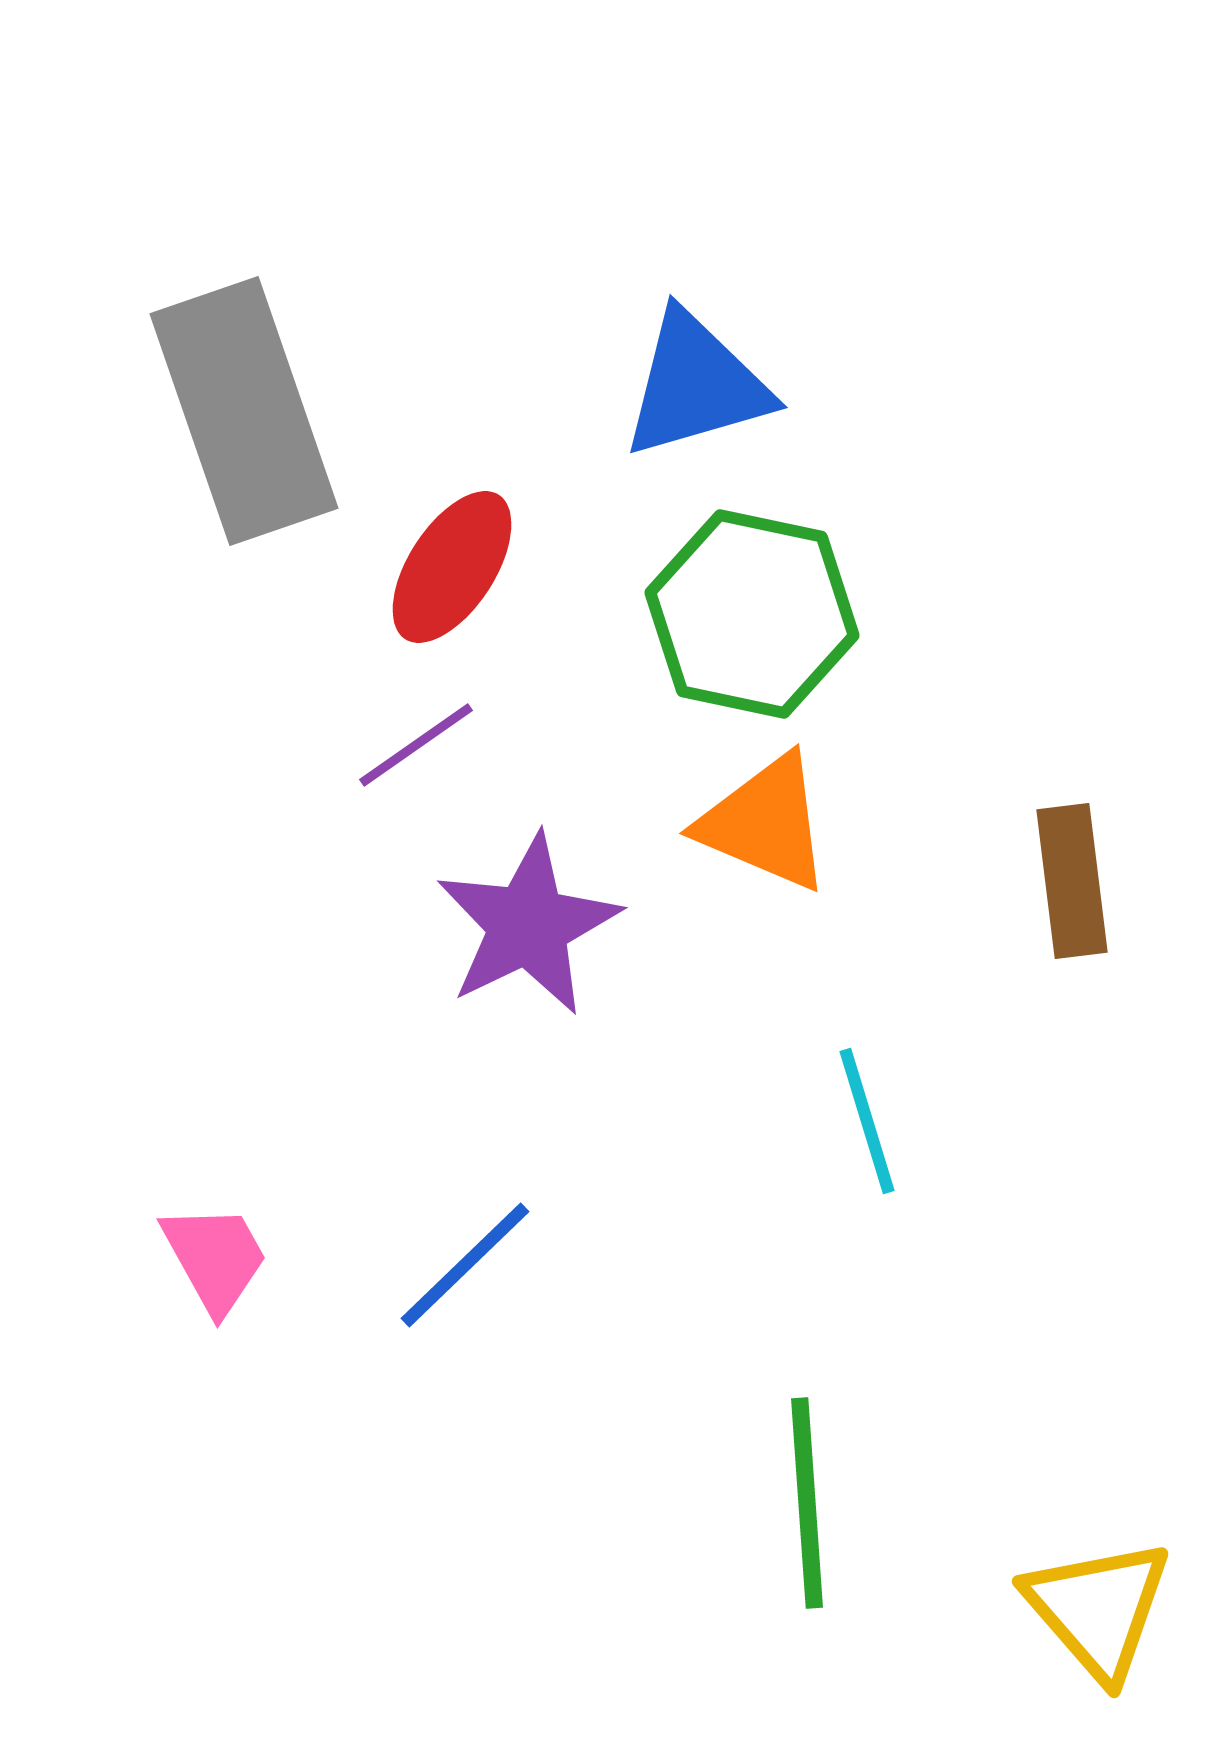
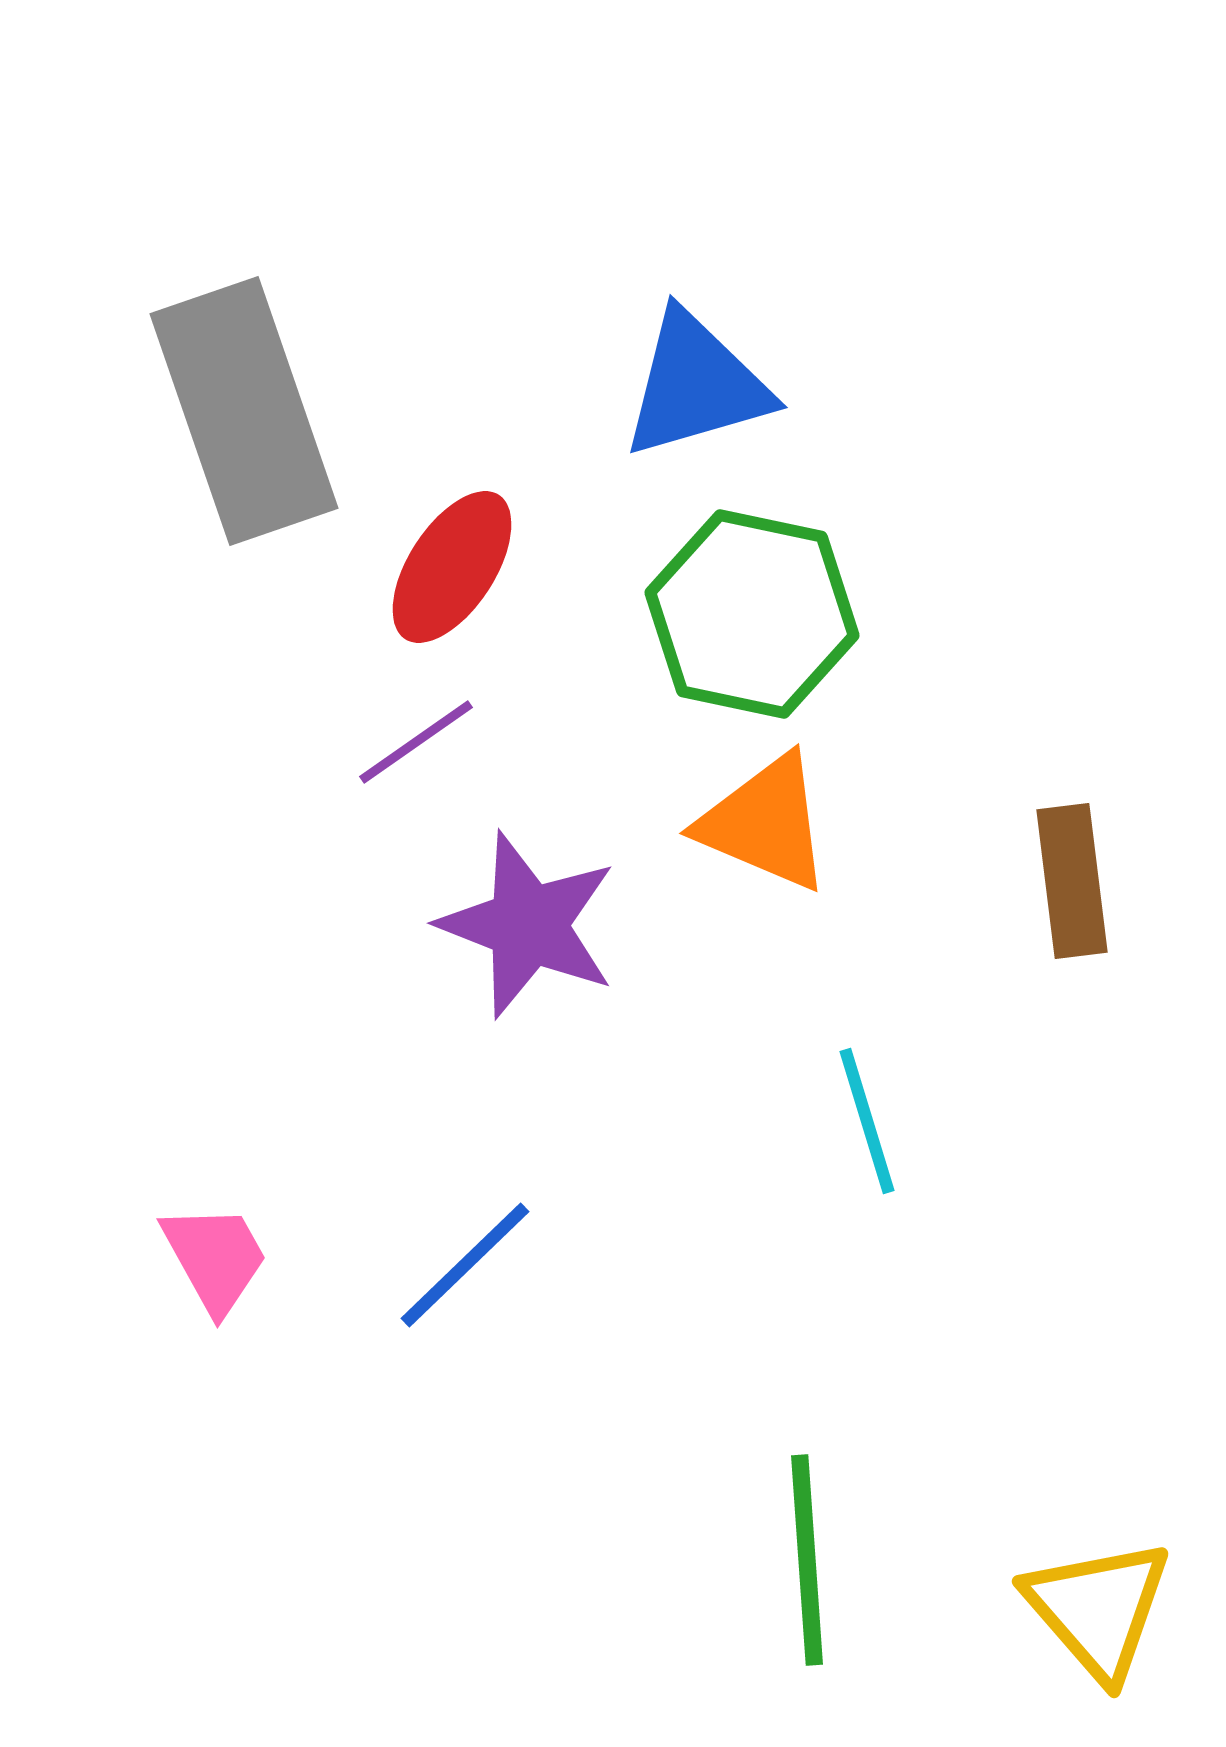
purple line: moved 3 px up
purple star: rotated 25 degrees counterclockwise
green line: moved 57 px down
